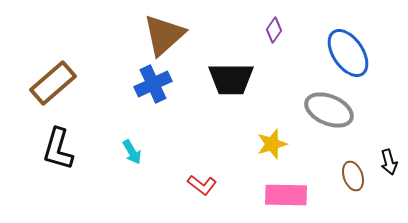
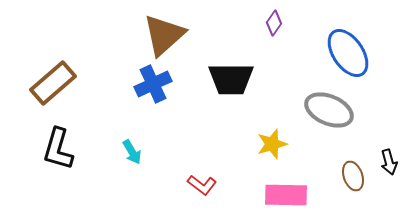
purple diamond: moved 7 px up
